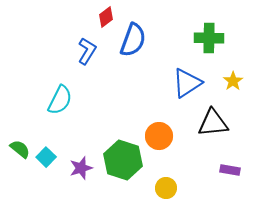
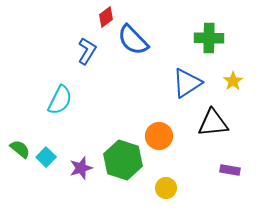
blue semicircle: rotated 116 degrees clockwise
